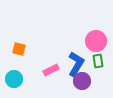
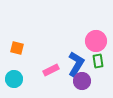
orange square: moved 2 px left, 1 px up
